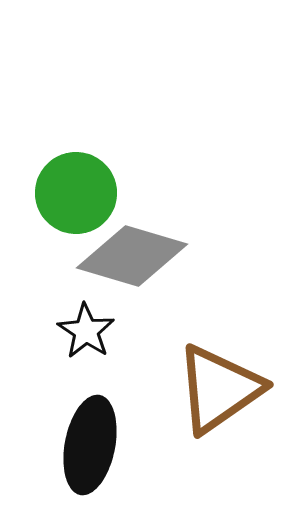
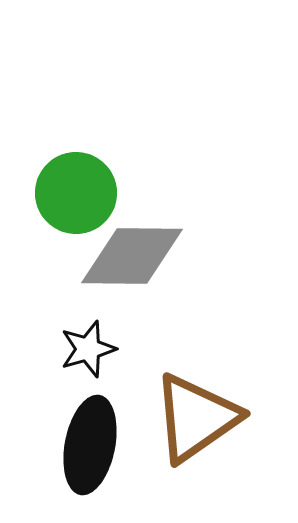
gray diamond: rotated 16 degrees counterclockwise
black star: moved 2 px right, 18 px down; rotated 22 degrees clockwise
brown triangle: moved 23 px left, 29 px down
